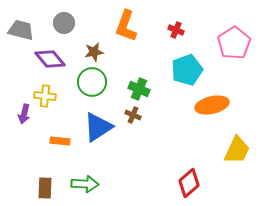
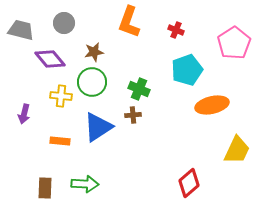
orange L-shape: moved 3 px right, 4 px up
yellow cross: moved 16 px right
brown cross: rotated 28 degrees counterclockwise
